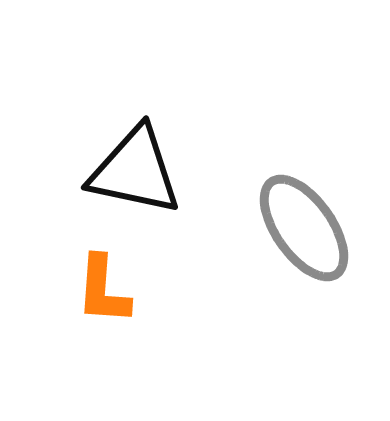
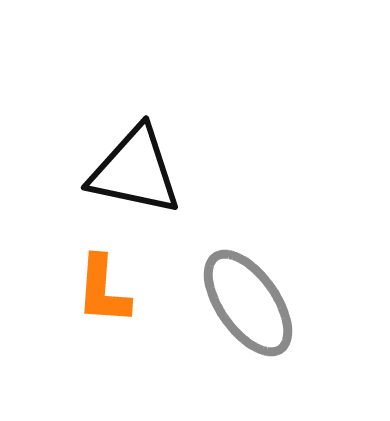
gray ellipse: moved 56 px left, 75 px down
